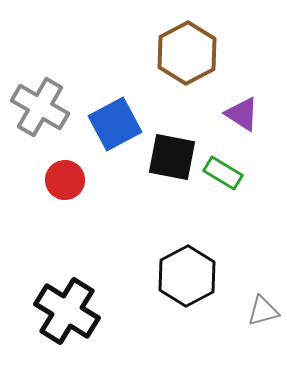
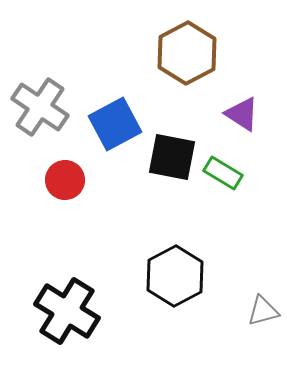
gray cross: rotated 4 degrees clockwise
black hexagon: moved 12 px left
